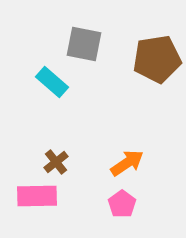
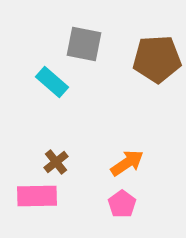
brown pentagon: rotated 6 degrees clockwise
